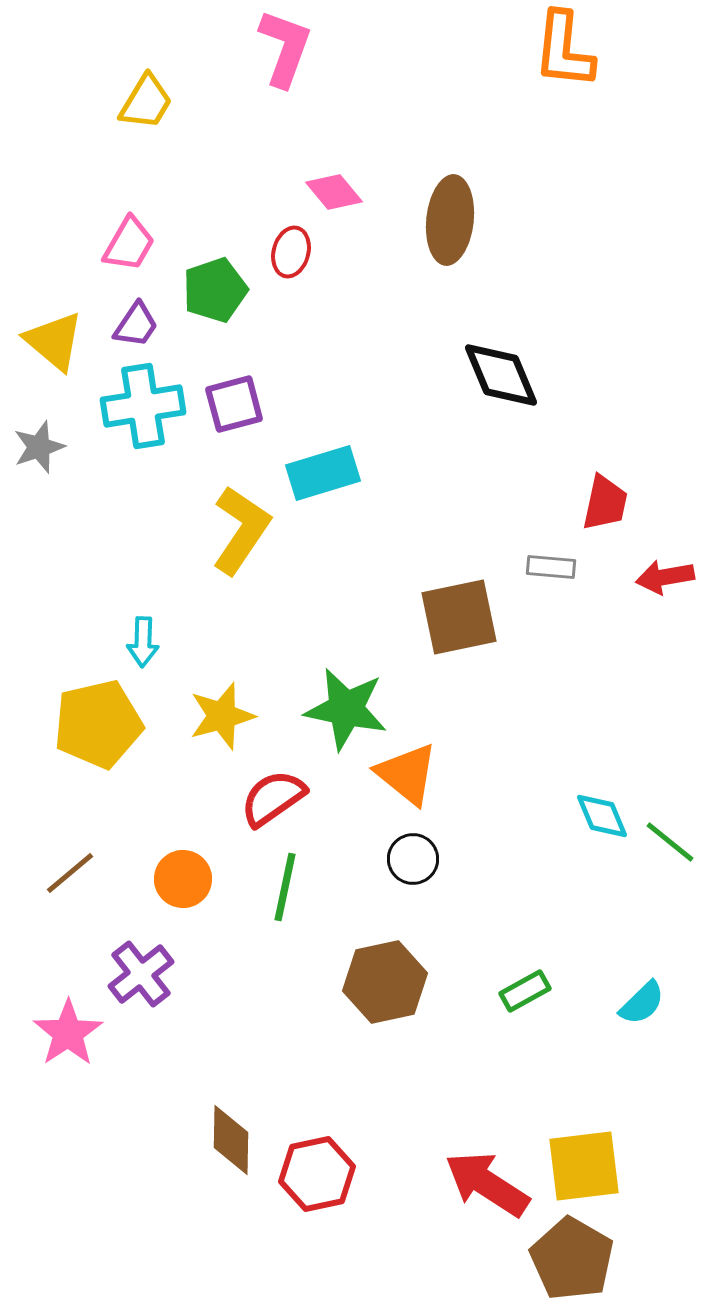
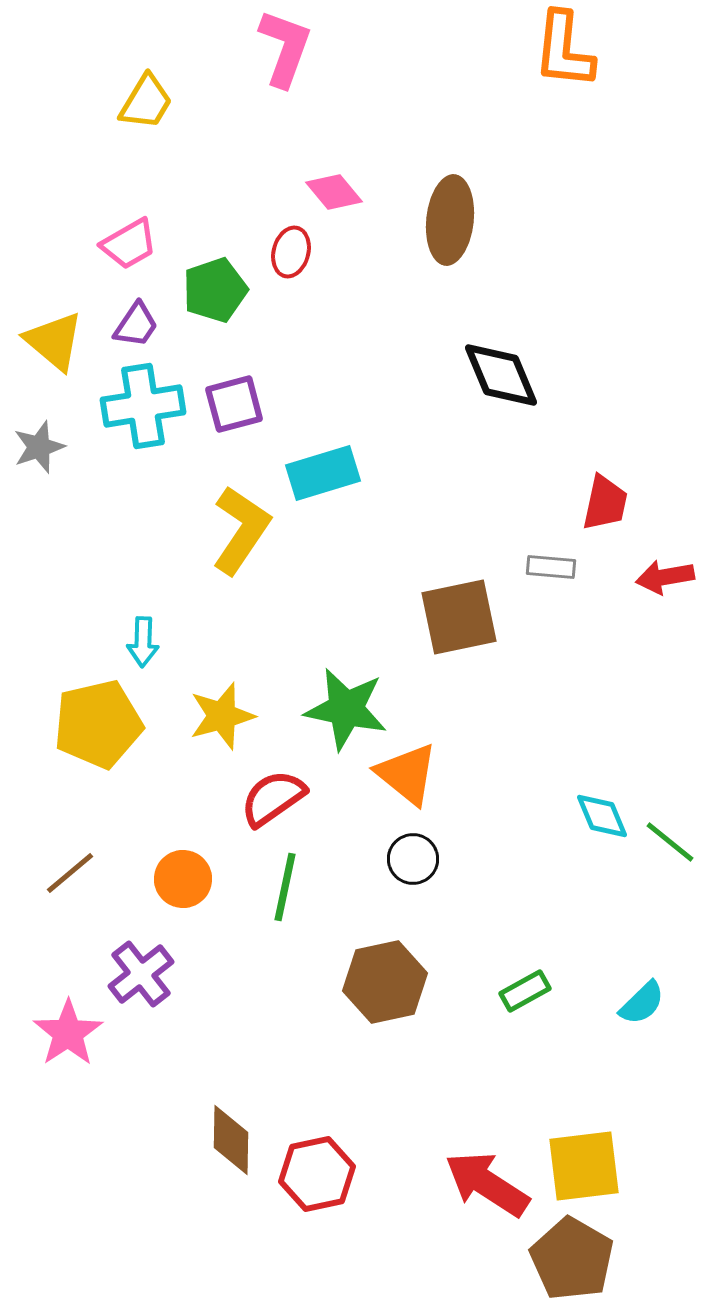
pink trapezoid at (129, 244): rotated 30 degrees clockwise
